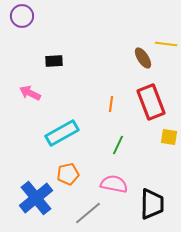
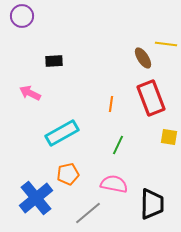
red rectangle: moved 4 px up
